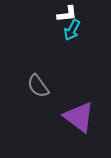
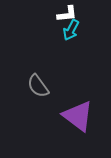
cyan arrow: moved 1 px left
purple triangle: moved 1 px left, 1 px up
